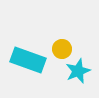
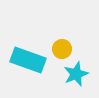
cyan star: moved 2 px left, 3 px down
